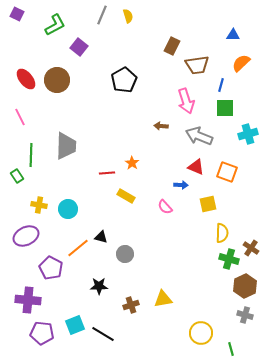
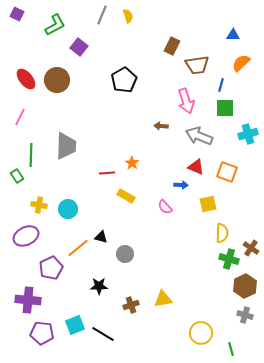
pink line at (20, 117): rotated 54 degrees clockwise
purple pentagon at (51, 268): rotated 20 degrees clockwise
